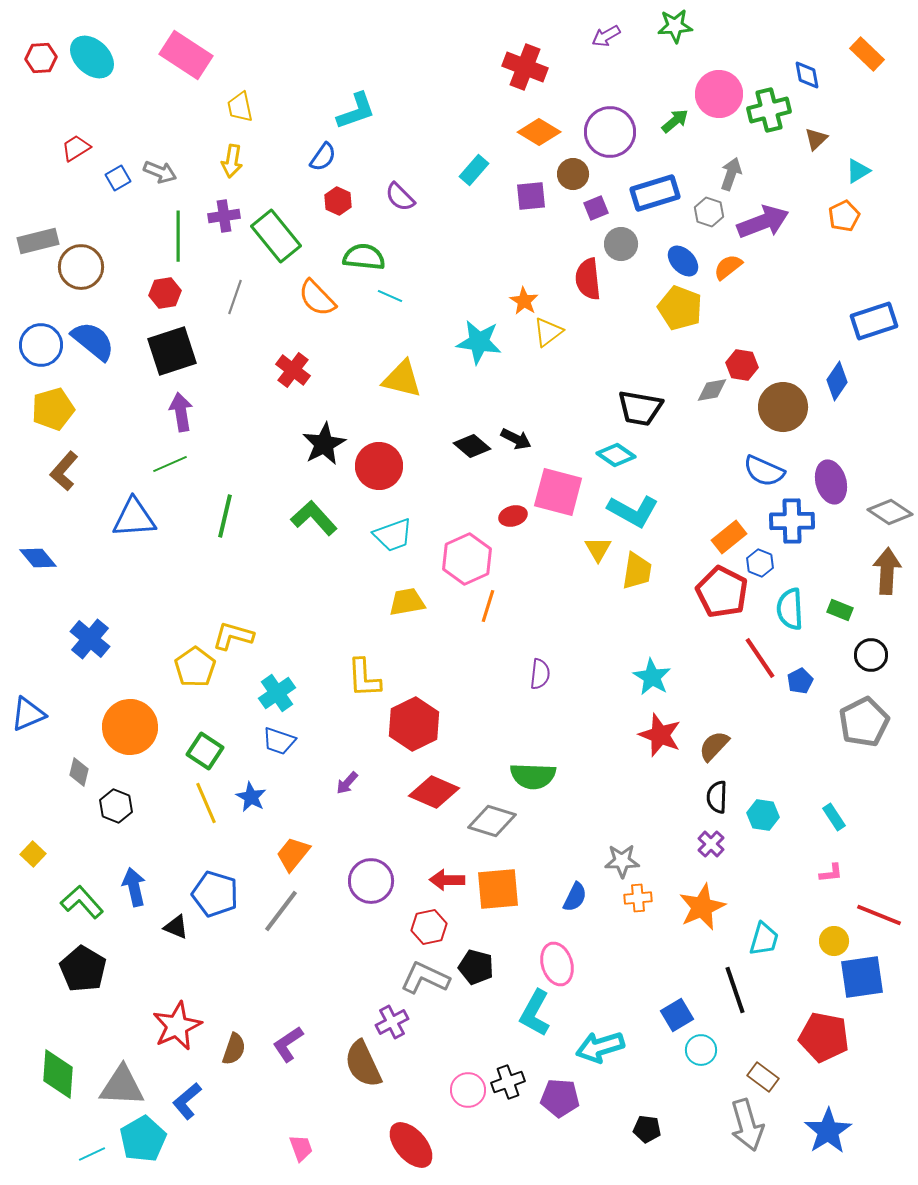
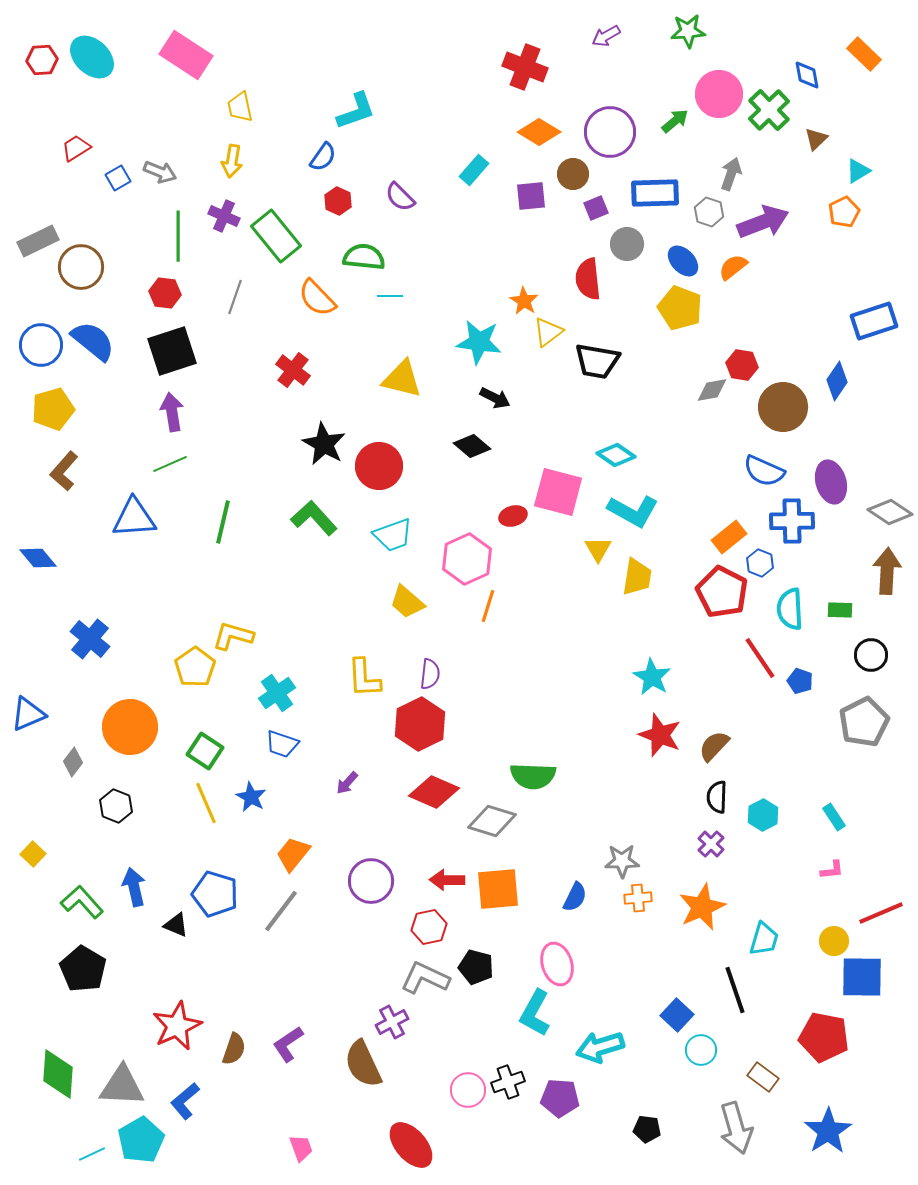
green star at (675, 26): moved 13 px right, 5 px down
orange rectangle at (867, 54): moved 3 px left
red hexagon at (41, 58): moved 1 px right, 2 px down
green cross at (769, 110): rotated 30 degrees counterclockwise
blue rectangle at (655, 193): rotated 15 degrees clockwise
purple cross at (224, 216): rotated 32 degrees clockwise
orange pentagon at (844, 216): moved 4 px up
gray rectangle at (38, 241): rotated 12 degrees counterclockwise
gray circle at (621, 244): moved 6 px right
orange semicircle at (728, 267): moved 5 px right
red hexagon at (165, 293): rotated 16 degrees clockwise
cyan line at (390, 296): rotated 25 degrees counterclockwise
black trapezoid at (640, 408): moved 43 px left, 47 px up
purple arrow at (181, 412): moved 9 px left
black arrow at (516, 439): moved 21 px left, 41 px up
black star at (324, 444): rotated 15 degrees counterclockwise
green line at (225, 516): moved 2 px left, 6 px down
yellow trapezoid at (637, 571): moved 6 px down
yellow trapezoid at (407, 602): rotated 129 degrees counterclockwise
green rectangle at (840, 610): rotated 20 degrees counterclockwise
purple semicircle at (540, 674): moved 110 px left
blue pentagon at (800, 681): rotated 25 degrees counterclockwise
red hexagon at (414, 724): moved 6 px right
blue trapezoid at (279, 741): moved 3 px right, 3 px down
gray diamond at (79, 772): moved 6 px left, 10 px up; rotated 24 degrees clockwise
cyan hexagon at (763, 815): rotated 24 degrees clockwise
pink L-shape at (831, 873): moved 1 px right, 3 px up
red line at (879, 915): moved 2 px right, 2 px up; rotated 45 degrees counterclockwise
black triangle at (176, 927): moved 2 px up
blue square at (862, 977): rotated 9 degrees clockwise
blue square at (677, 1015): rotated 16 degrees counterclockwise
blue L-shape at (187, 1101): moved 2 px left
gray arrow at (747, 1125): moved 11 px left, 3 px down
cyan pentagon at (143, 1139): moved 2 px left, 1 px down
